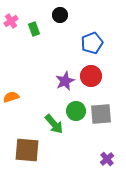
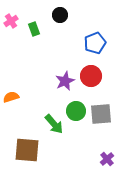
blue pentagon: moved 3 px right
